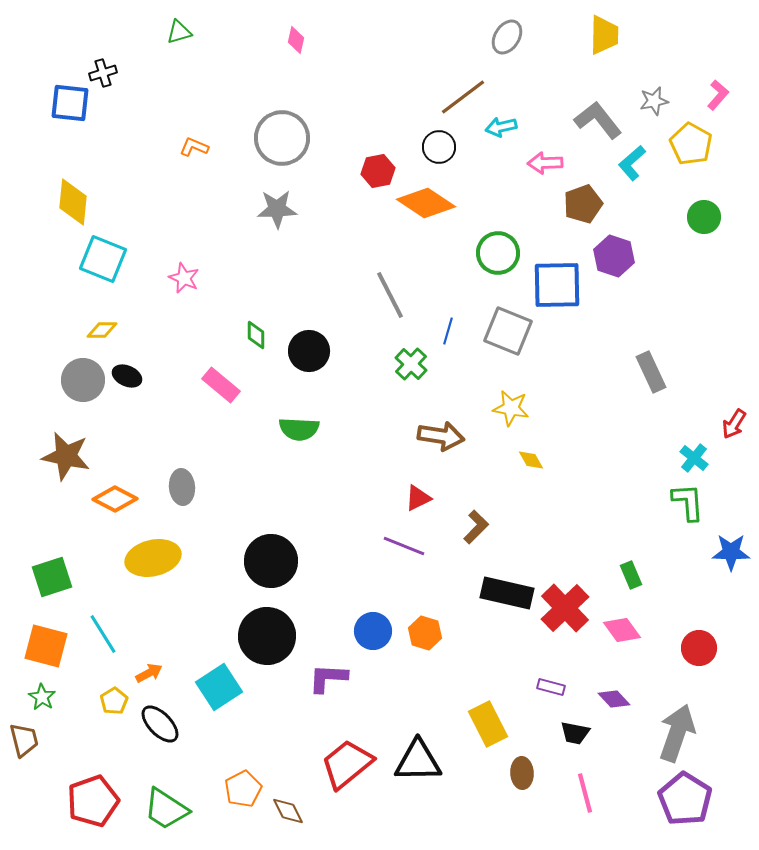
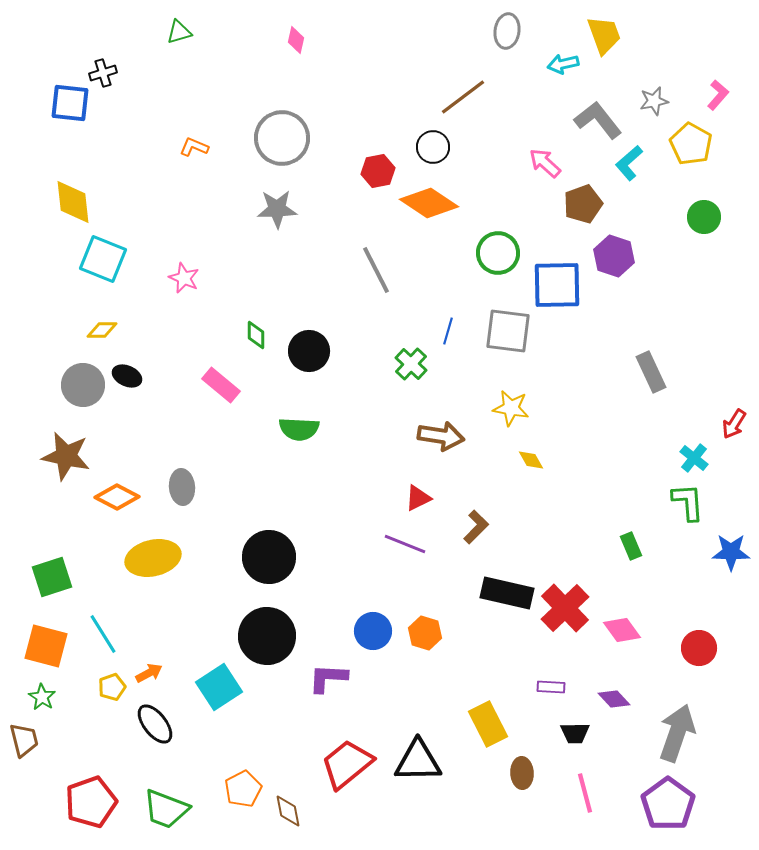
yellow trapezoid at (604, 35): rotated 21 degrees counterclockwise
gray ellipse at (507, 37): moved 6 px up; rotated 24 degrees counterclockwise
cyan arrow at (501, 127): moved 62 px right, 63 px up
black circle at (439, 147): moved 6 px left
pink arrow at (545, 163): rotated 44 degrees clockwise
cyan L-shape at (632, 163): moved 3 px left
yellow diamond at (73, 202): rotated 12 degrees counterclockwise
orange diamond at (426, 203): moved 3 px right
gray line at (390, 295): moved 14 px left, 25 px up
gray square at (508, 331): rotated 15 degrees counterclockwise
gray circle at (83, 380): moved 5 px down
orange diamond at (115, 499): moved 2 px right, 2 px up
purple line at (404, 546): moved 1 px right, 2 px up
black circle at (271, 561): moved 2 px left, 4 px up
green rectangle at (631, 575): moved 29 px up
purple rectangle at (551, 687): rotated 12 degrees counterclockwise
yellow pentagon at (114, 701): moved 2 px left, 14 px up; rotated 12 degrees clockwise
black ellipse at (160, 724): moved 5 px left; rotated 6 degrees clockwise
black trapezoid at (575, 733): rotated 12 degrees counterclockwise
purple pentagon at (685, 799): moved 17 px left, 5 px down; rotated 4 degrees clockwise
red pentagon at (93, 801): moved 2 px left, 1 px down
green trapezoid at (166, 809): rotated 12 degrees counterclockwise
brown diamond at (288, 811): rotated 16 degrees clockwise
